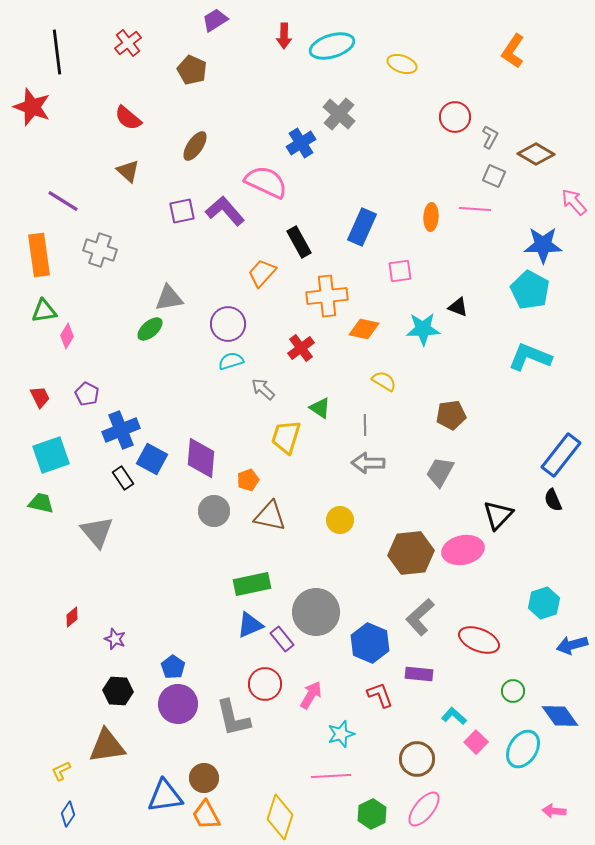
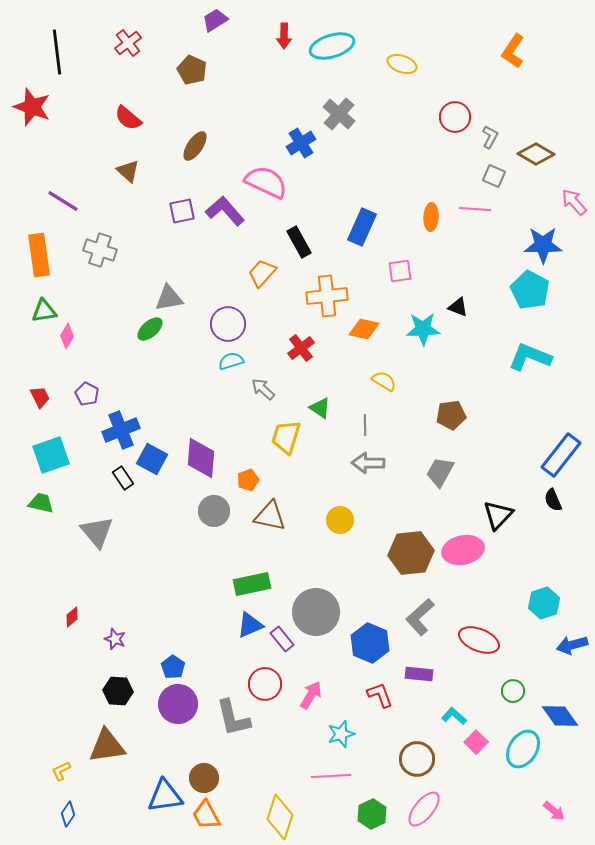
pink arrow at (554, 811): rotated 145 degrees counterclockwise
